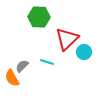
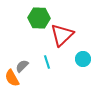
green hexagon: moved 1 px down
red triangle: moved 5 px left, 4 px up
cyan circle: moved 1 px left, 7 px down
cyan line: rotated 56 degrees clockwise
